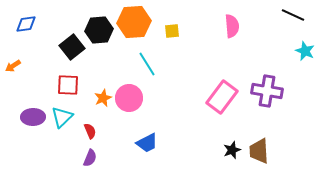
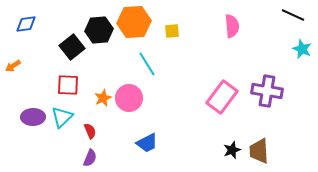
cyan star: moved 3 px left, 2 px up
